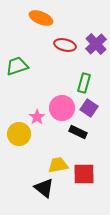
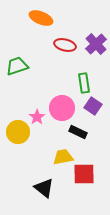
green rectangle: rotated 24 degrees counterclockwise
purple square: moved 4 px right, 2 px up
yellow circle: moved 1 px left, 2 px up
yellow trapezoid: moved 5 px right, 8 px up
